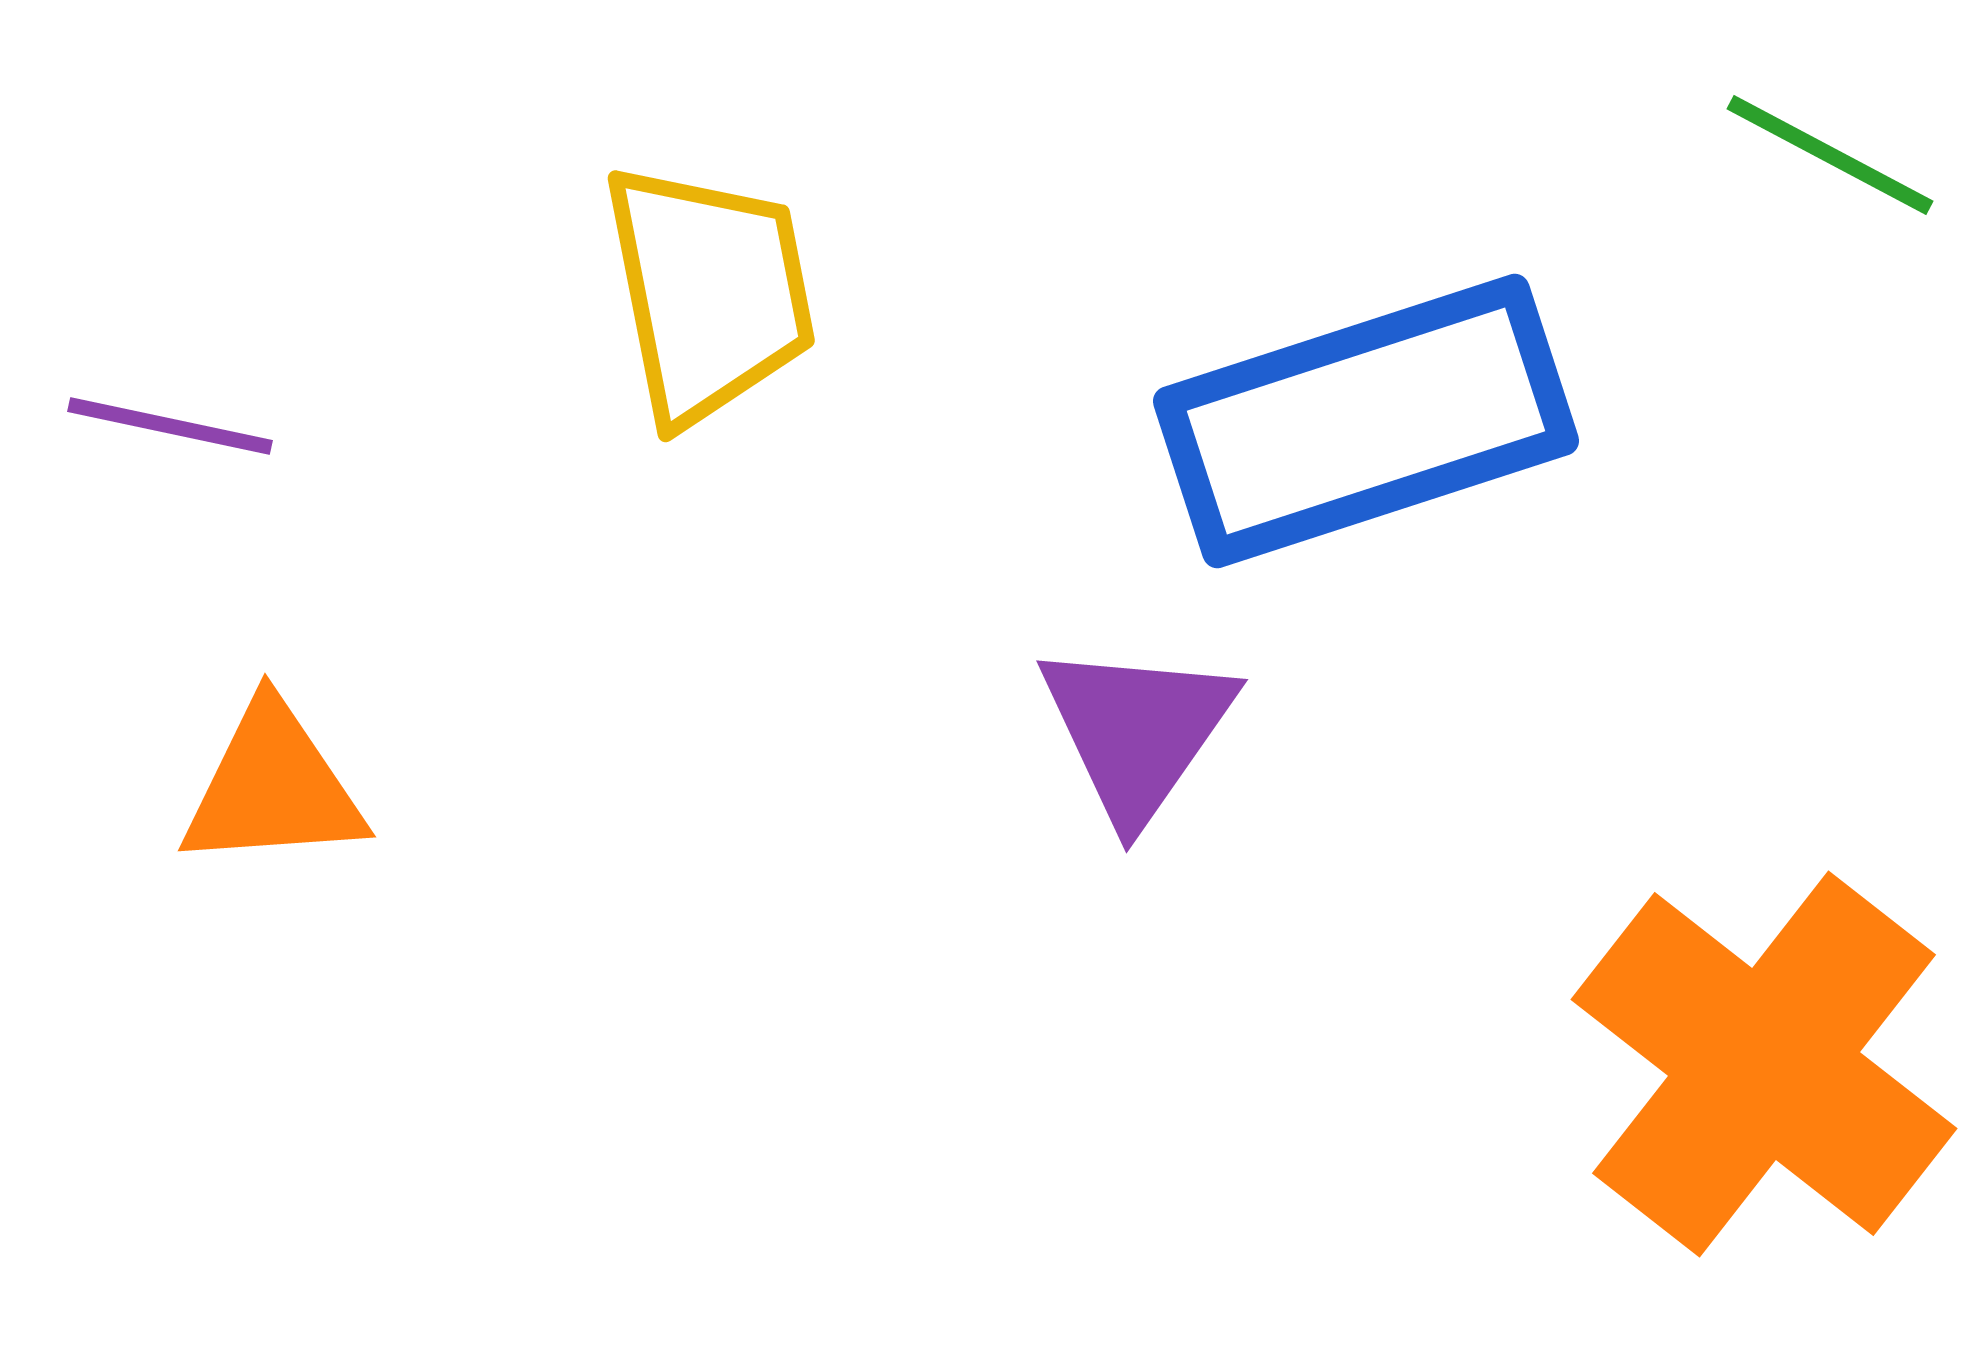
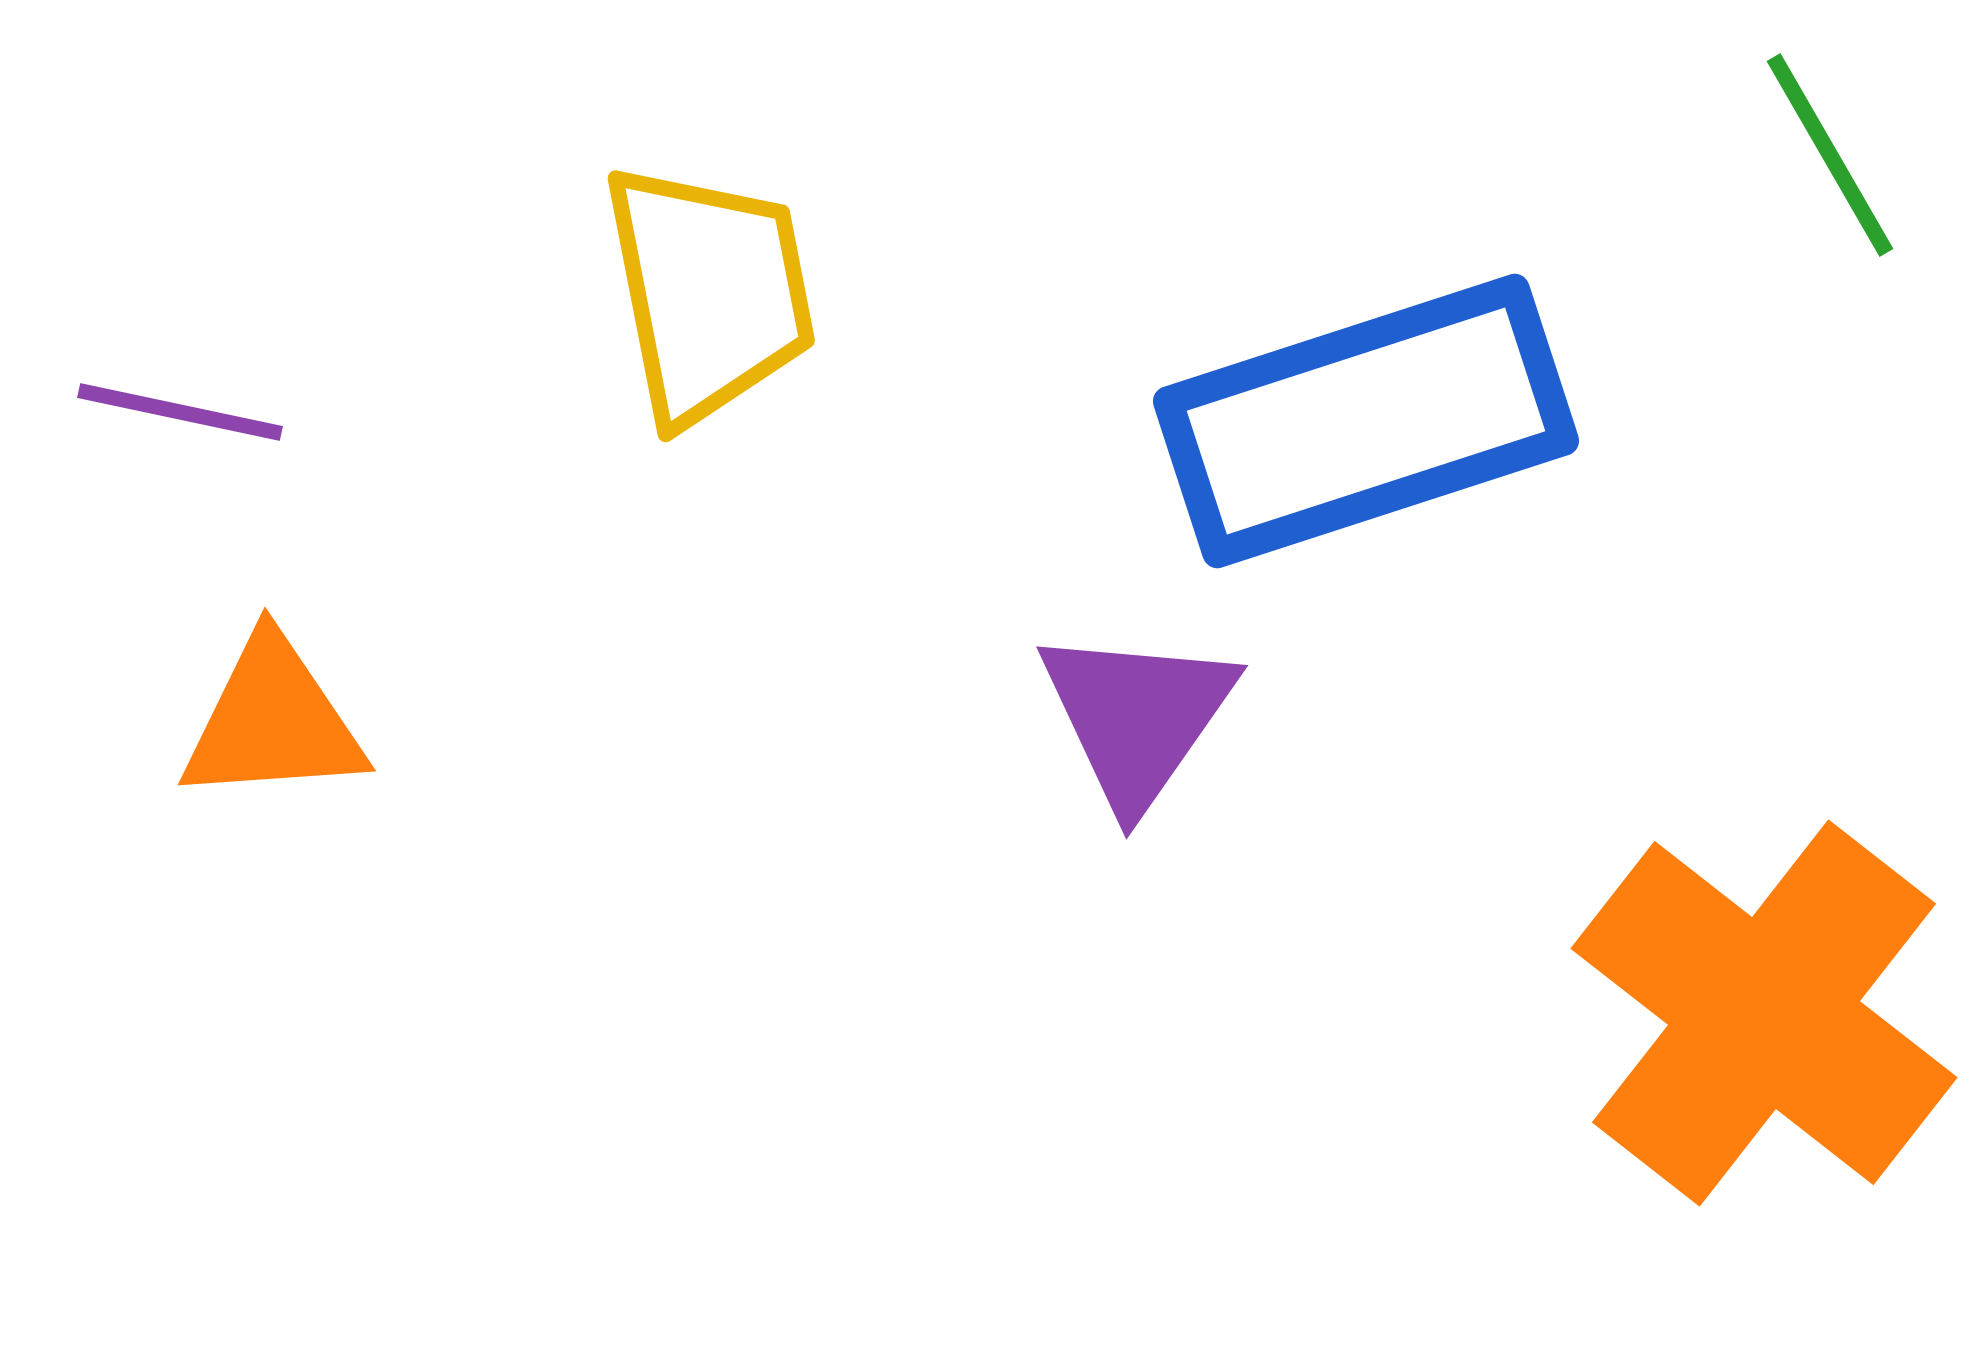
green line: rotated 32 degrees clockwise
purple line: moved 10 px right, 14 px up
purple triangle: moved 14 px up
orange triangle: moved 66 px up
orange cross: moved 51 px up
